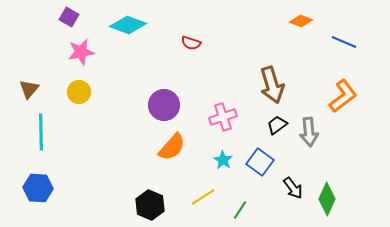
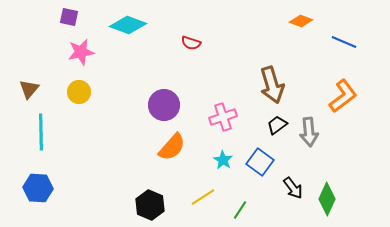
purple square: rotated 18 degrees counterclockwise
